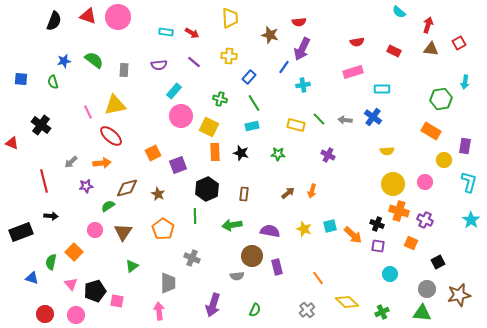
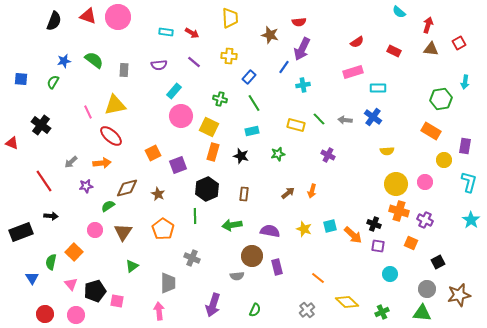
red semicircle at (357, 42): rotated 24 degrees counterclockwise
green semicircle at (53, 82): rotated 48 degrees clockwise
cyan rectangle at (382, 89): moved 4 px left, 1 px up
cyan rectangle at (252, 126): moved 5 px down
orange rectangle at (215, 152): moved 2 px left; rotated 18 degrees clockwise
black star at (241, 153): moved 3 px down
green star at (278, 154): rotated 16 degrees counterclockwise
red line at (44, 181): rotated 20 degrees counterclockwise
yellow circle at (393, 184): moved 3 px right
black cross at (377, 224): moved 3 px left
blue triangle at (32, 278): rotated 40 degrees clockwise
orange line at (318, 278): rotated 16 degrees counterclockwise
